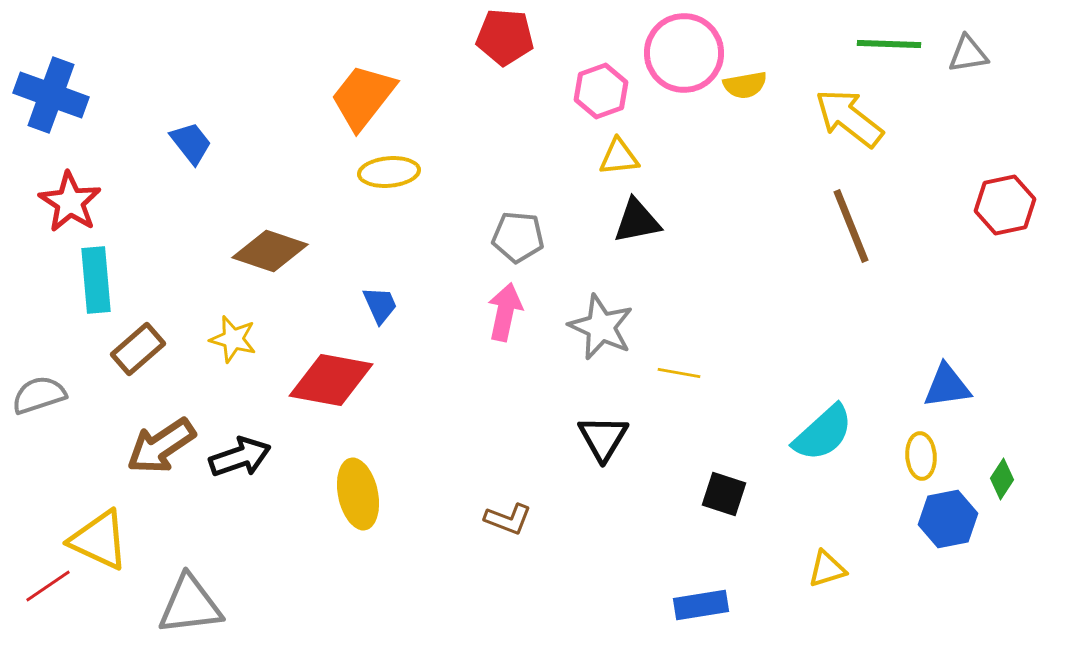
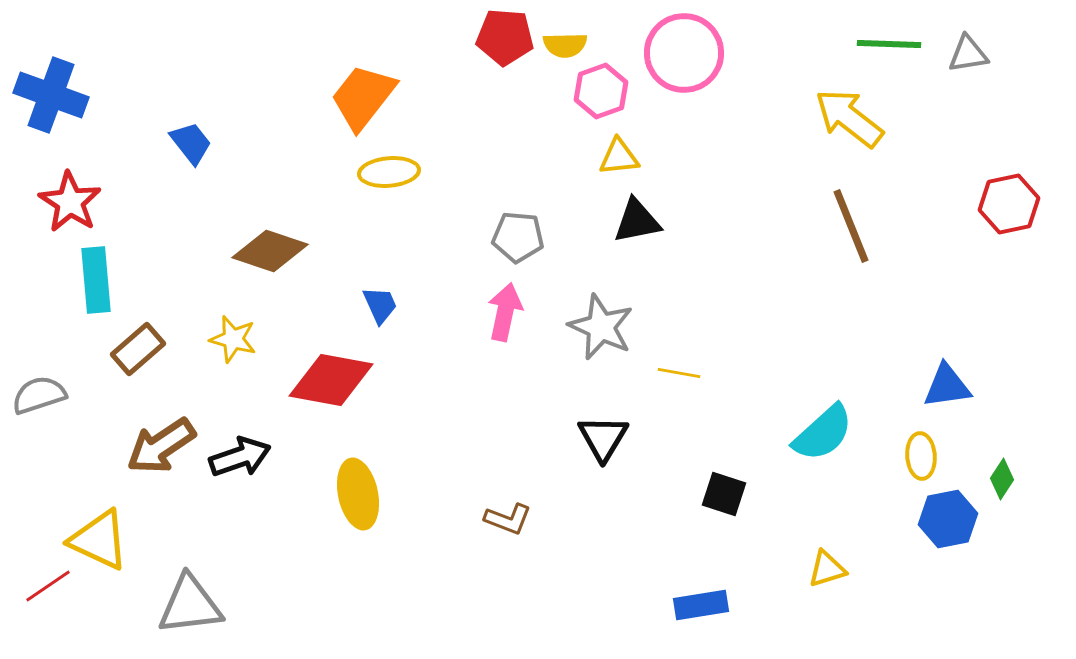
yellow semicircle at (745, 85): moved 180 px left, 40 px up; rotated 9 degrees clockwise
red hexagon at (1005, 205): moved 4 px right, 1 px up
